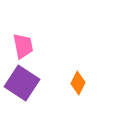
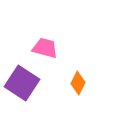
pink trapezoid: moved 22 px right, 2 px down; rotated 64 degrees counterclockwise
